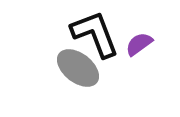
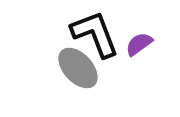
gray ellipse: rotated 9 degrees clockwise
